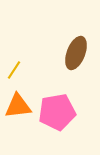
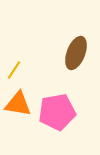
orange triangle: moved 2 px up; rotated 16 degrees clockwise
